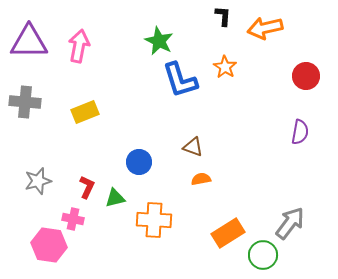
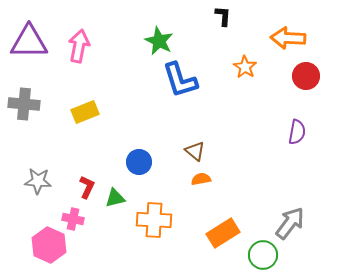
orange arrow: moved 23 px right, 10 px down; rotated 16 degrees clockwise
orange star: moved 20 px right
gray cross: moved 1 px left, 2 px down
purple semicircle: moved 3 px left
brown triangle: moved 2 px right, 4 px down; rotated 20 degrees clockwise
gray star: rotated 20 degrees clockwise
orange rectangle: moved 5 px left
pink hexagon: rotated 16 degrees clockwise
